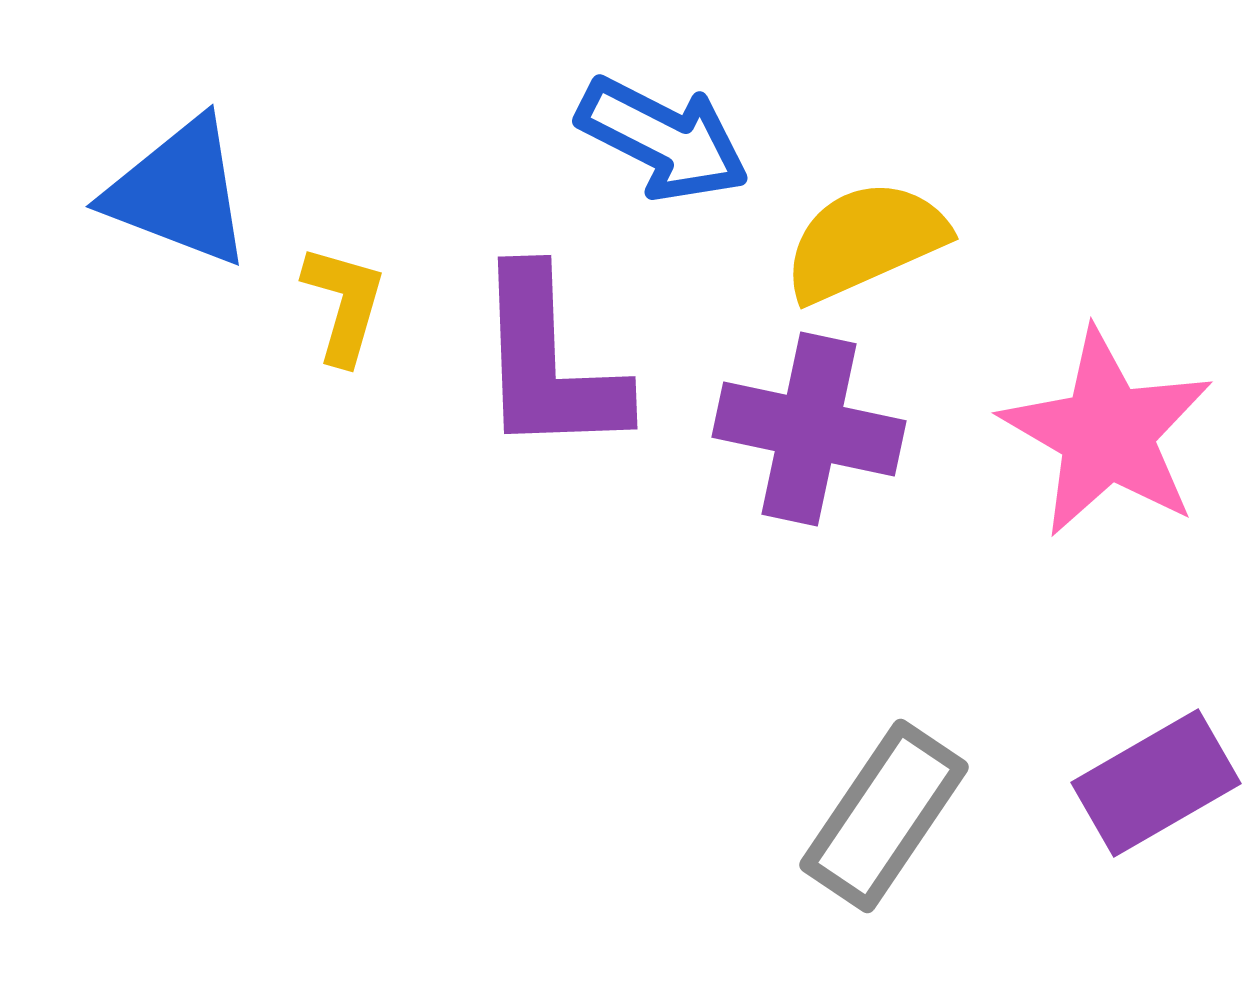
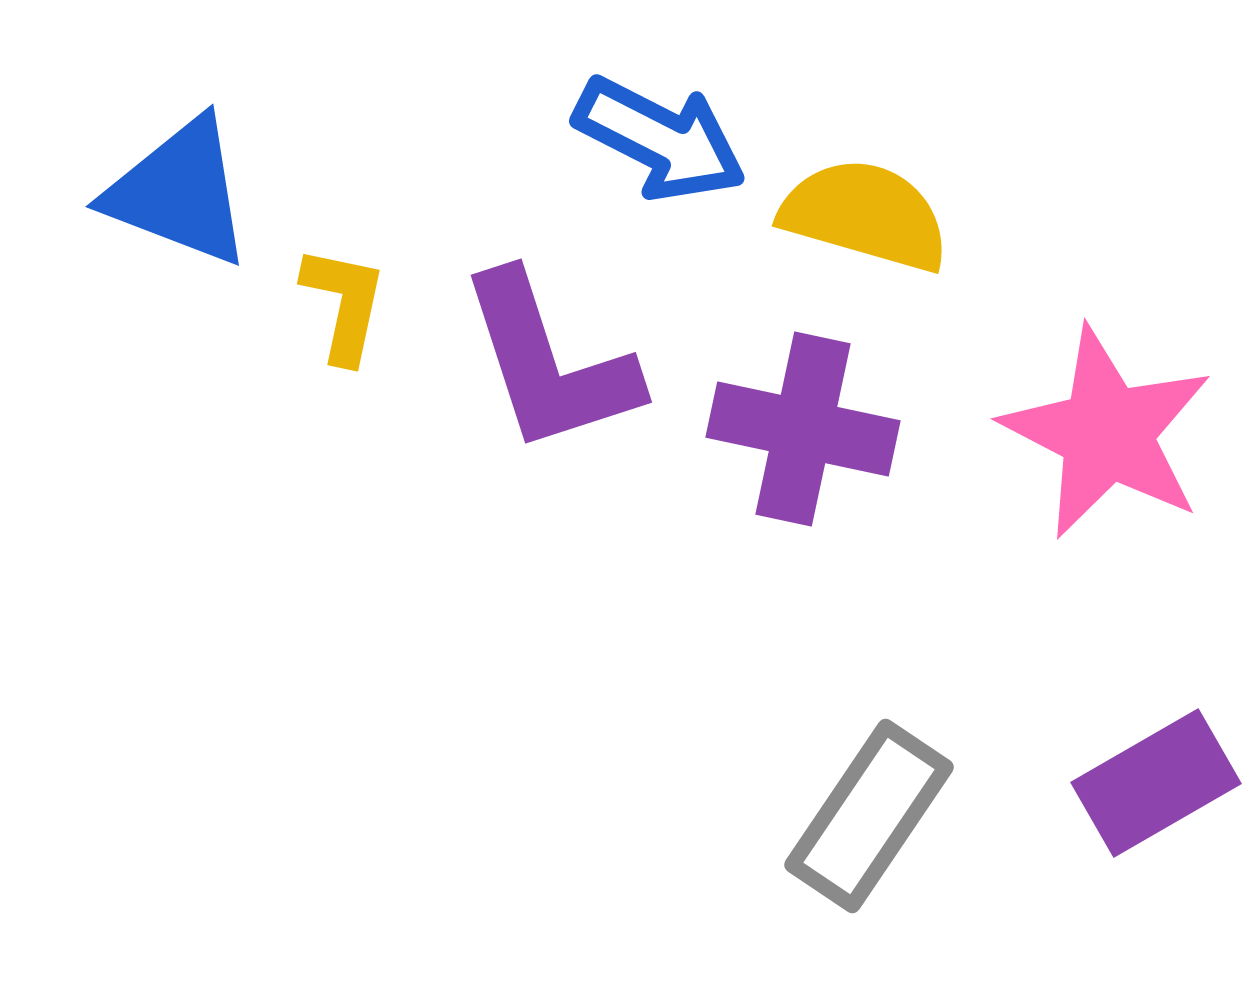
blue arrow: moved 3 px left
yellow semicircle: moved 26 px up; rotated 40 degrees clockwise
yellow L-shape: rotated 4 degrees counterclockwise
purple L-shape: rotated 16 degrees counterclockwise
purple cross: moved 6 px left
pink star: rotated 3 degrees counterclockwise
gray rectangle: moved 15 px left
